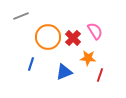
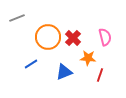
gray line: moved 4 px left, 2 px down
pink semicircle: moved 10 px right, 6 px down; rotated 18 degrees clockwise
blue line: rotated 40 degrees clockwise
